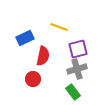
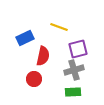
gray cross: moved 3 px left, 1 px down
red circle: moved 1 px right
green rectangle: rotated 56 degrees counterclockwise
